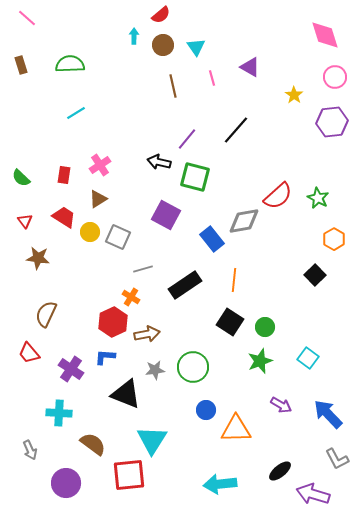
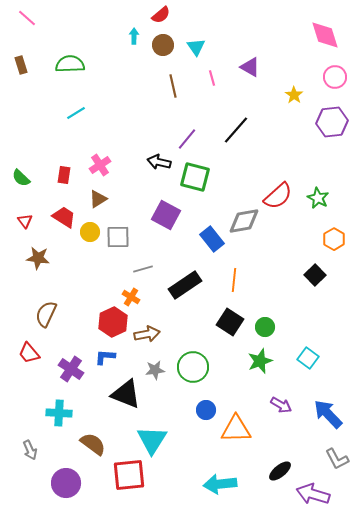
gray square at (118, 237): rotated 25 degrees counterclockwise
